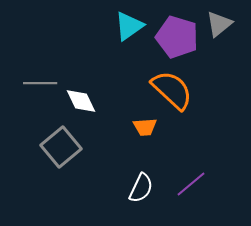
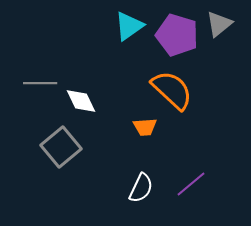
purple pentagon: moved 2 px up
